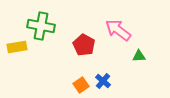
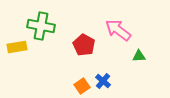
orange square: moved 1 px right, 1 px down
